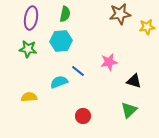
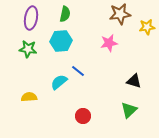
pink star: moved 19 px up
cyan semicircle: rotated 18 degrees counterclockwise
